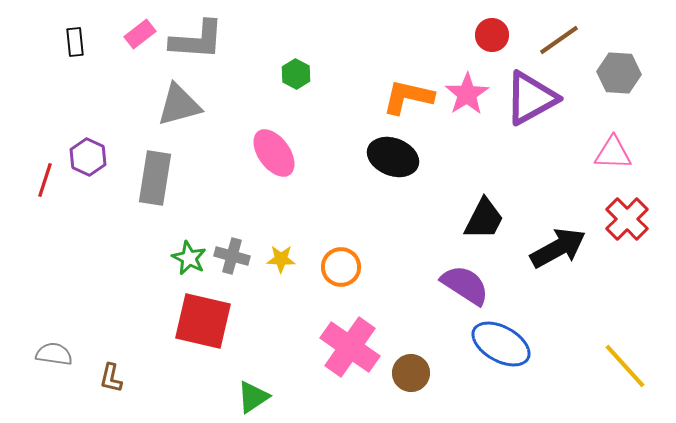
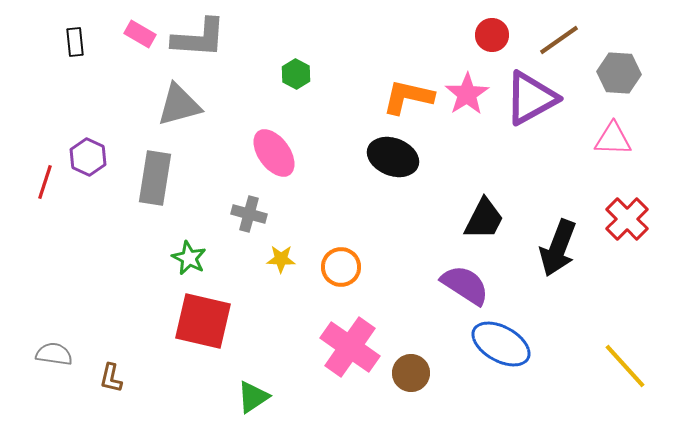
pink rectangle: rotated 68 degrees clockwise
gray L-shape: moved 2 px right, 2 px up
pink triangle: moved 14 px up
red line: moved 2 px down
black arrow: rotated 140 degrees clockwise
gray cross: moved 17 px right, 42 px up
